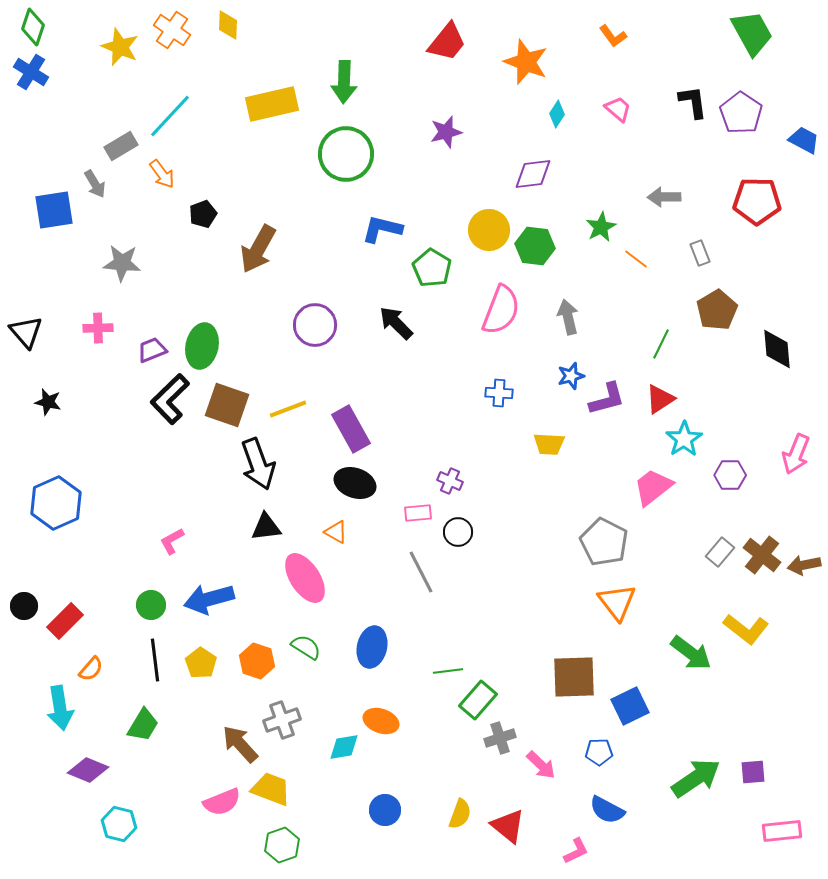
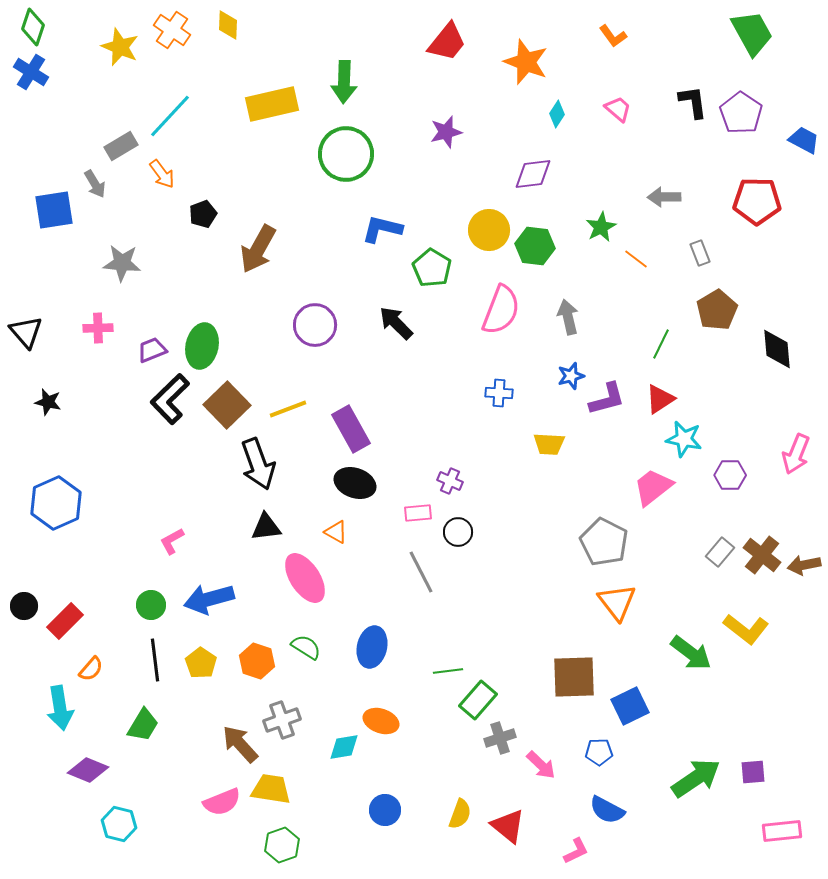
brown square at (227, 405): rotated 27 degrees clockwise
cyan star at (684, 439): rotated 27 degrees counterclockwise
yellow trapezoid at (271, 789): rotated 12 degrees counterclockwise
